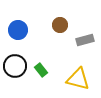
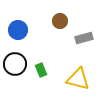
brown circle: moved 4 px up
gray rectangle: moved 1 px left, 2 px up
black circle: moved 2 px up
green rectangle: rotated 16 degrees clockwise
